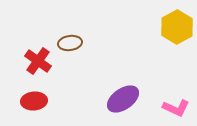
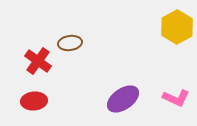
pink L-shape: moved 10 px up
